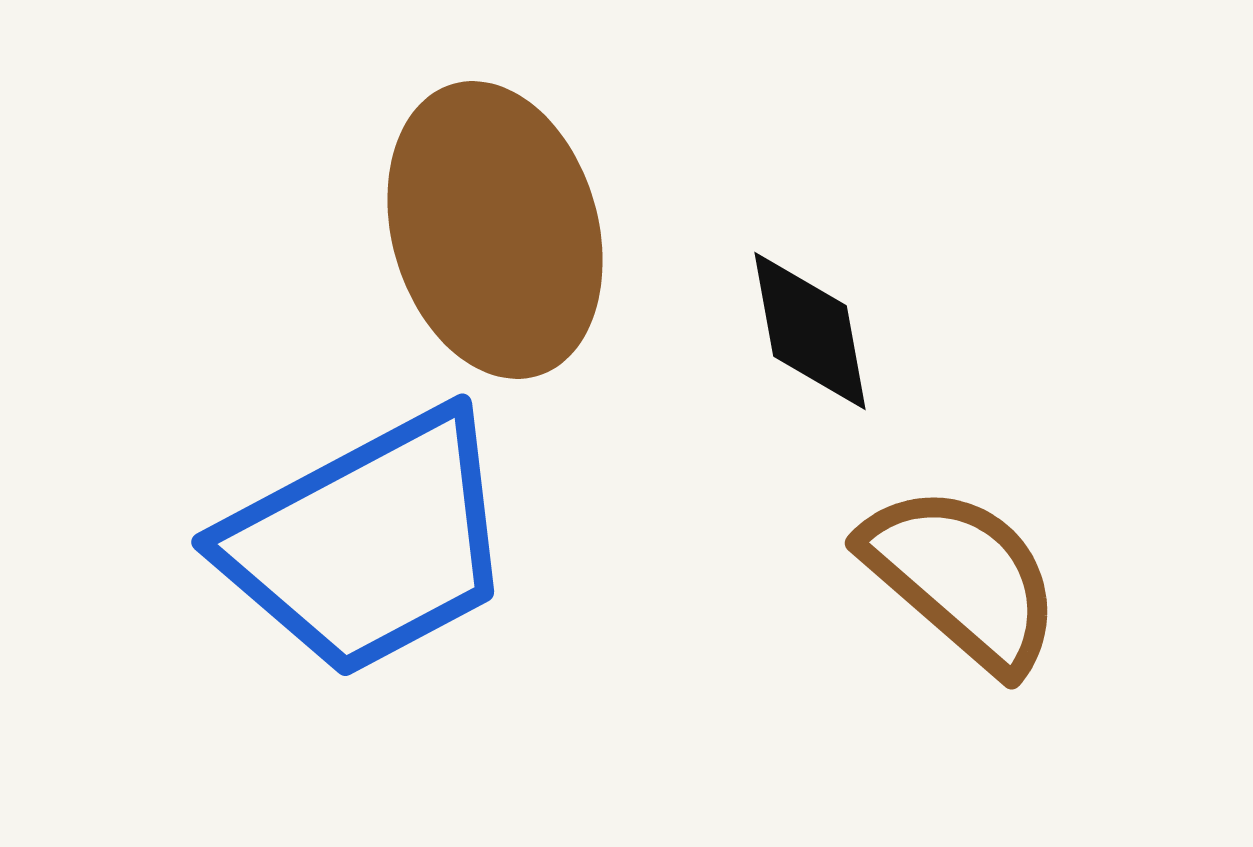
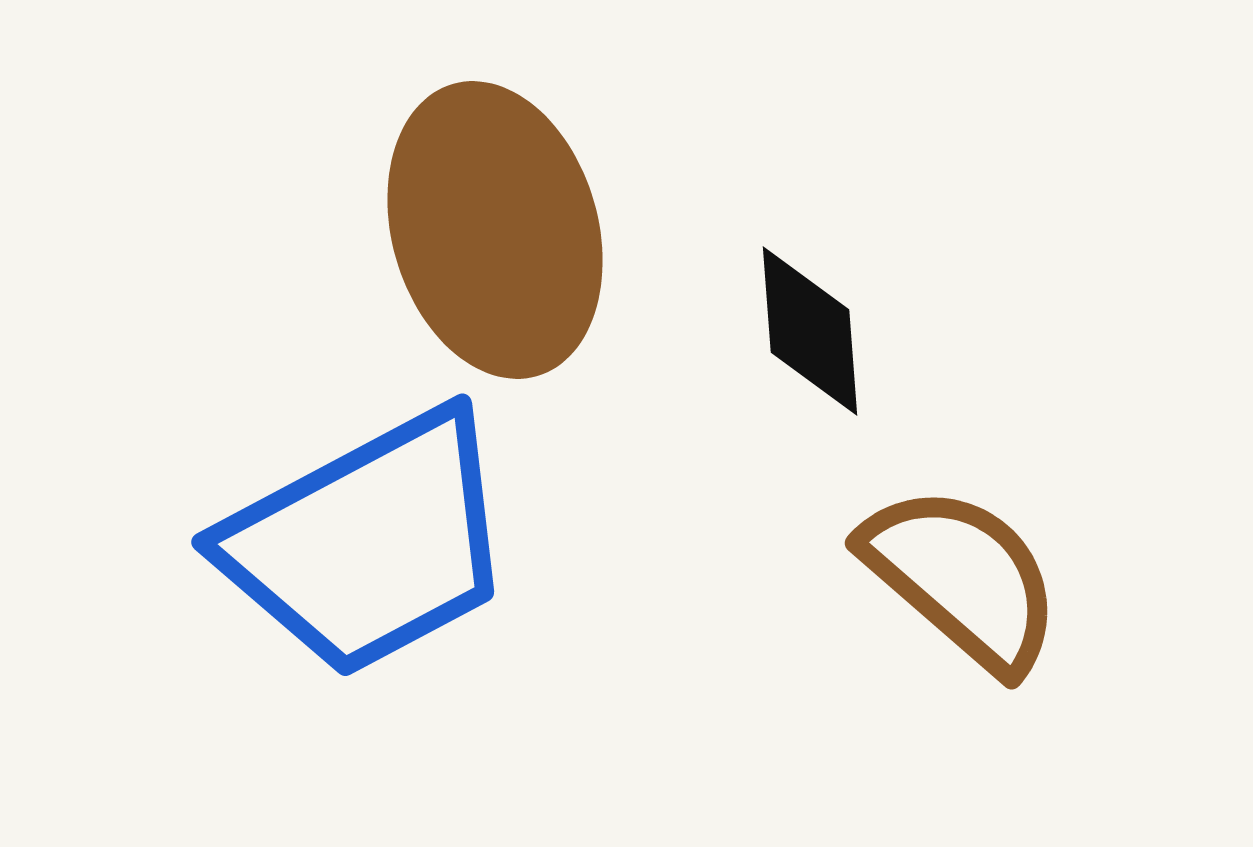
black diamond: rotated 6 degrees clockwise
